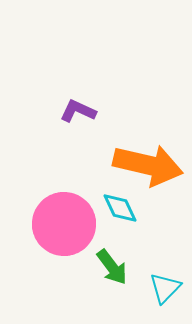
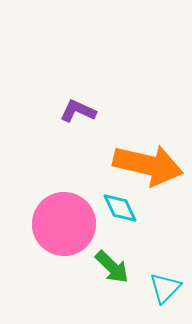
green arrow: rotated 9 degrees counterclockwise
